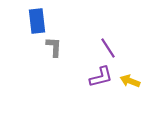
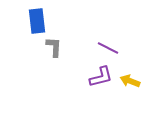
purple line: rotated 30 degrees counterclockwise
